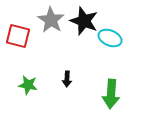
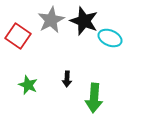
gray star: rotated 12 degrees clockwise
red square: rotated 20 degrees clockwise
green star: rotated 12 degrees clockwise
green arrow: moved 17 px left, 4 px down
